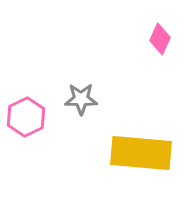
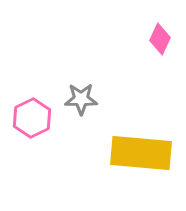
pink hexagon: moved 6 px right, 1 px down
